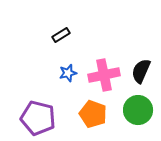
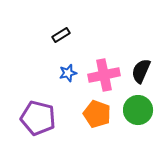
orange pentagon: moved 4 px right
